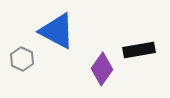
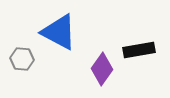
blue triangle: moved 2 px right, 1 px down
gray hexagon: rotated 20 degrees counterclockwise
